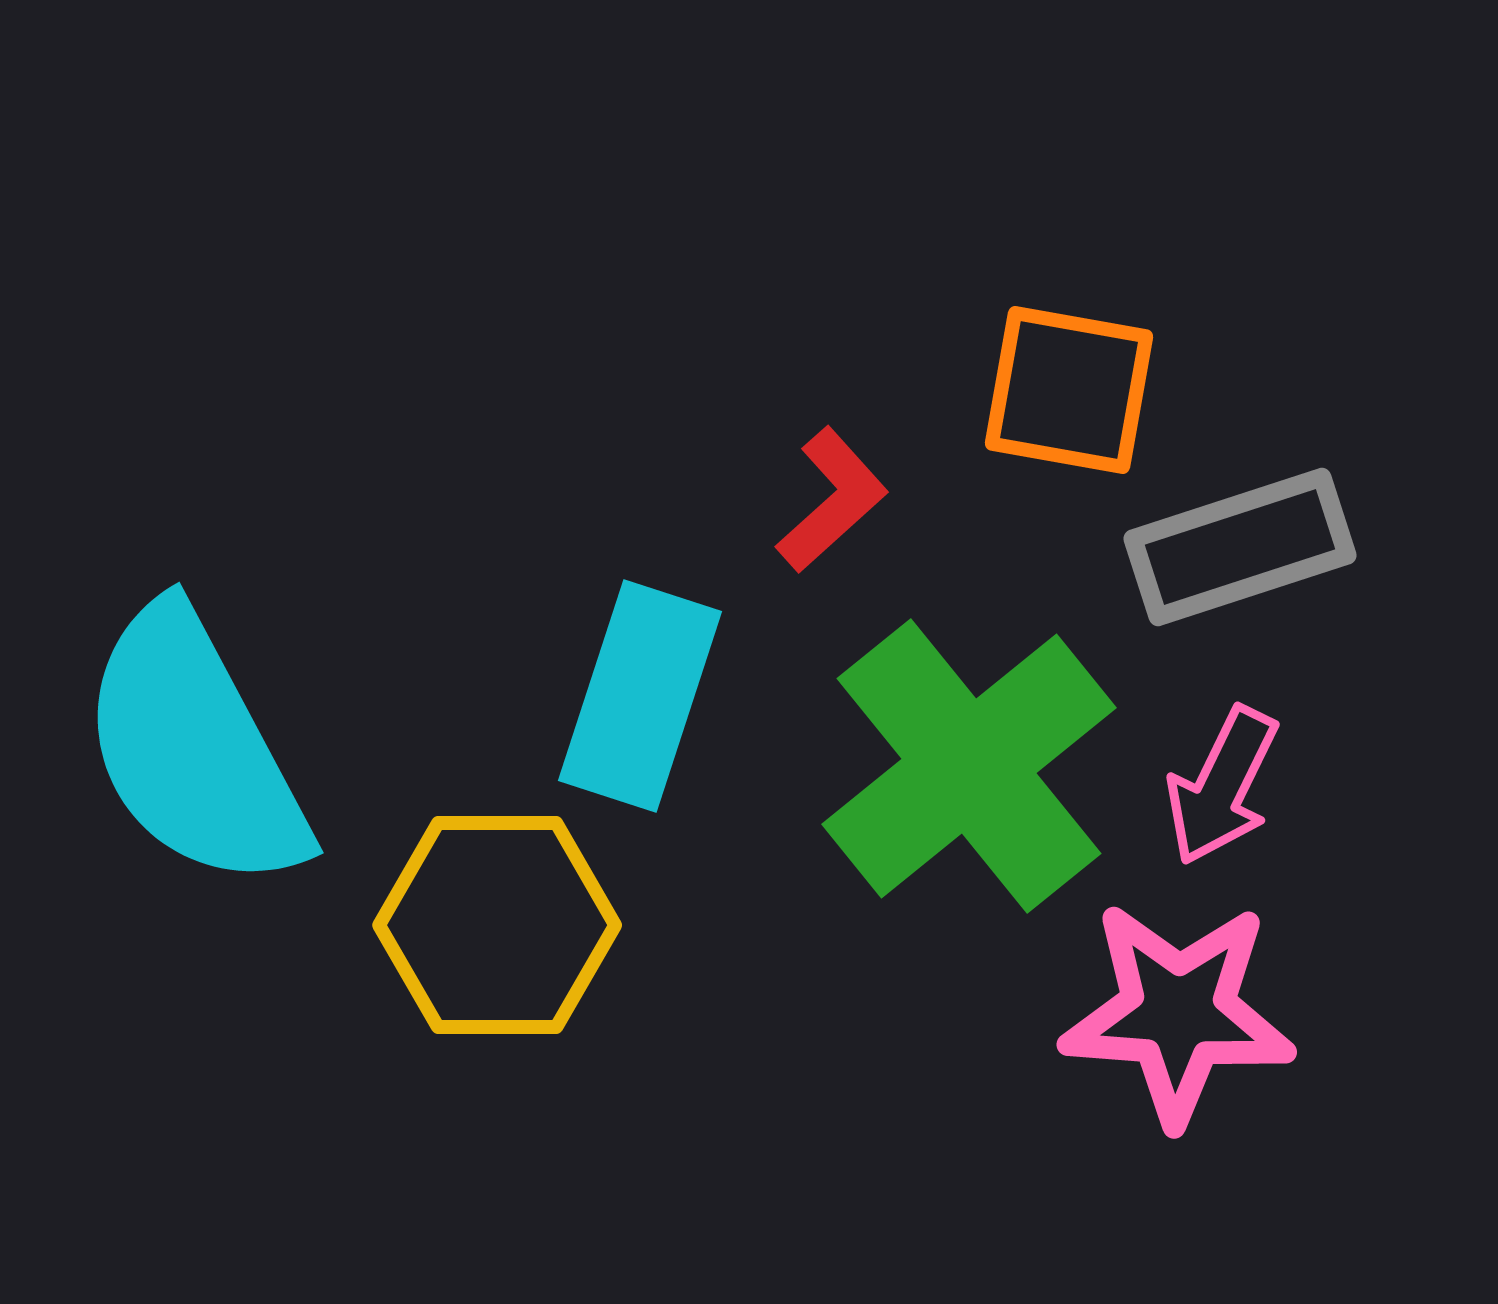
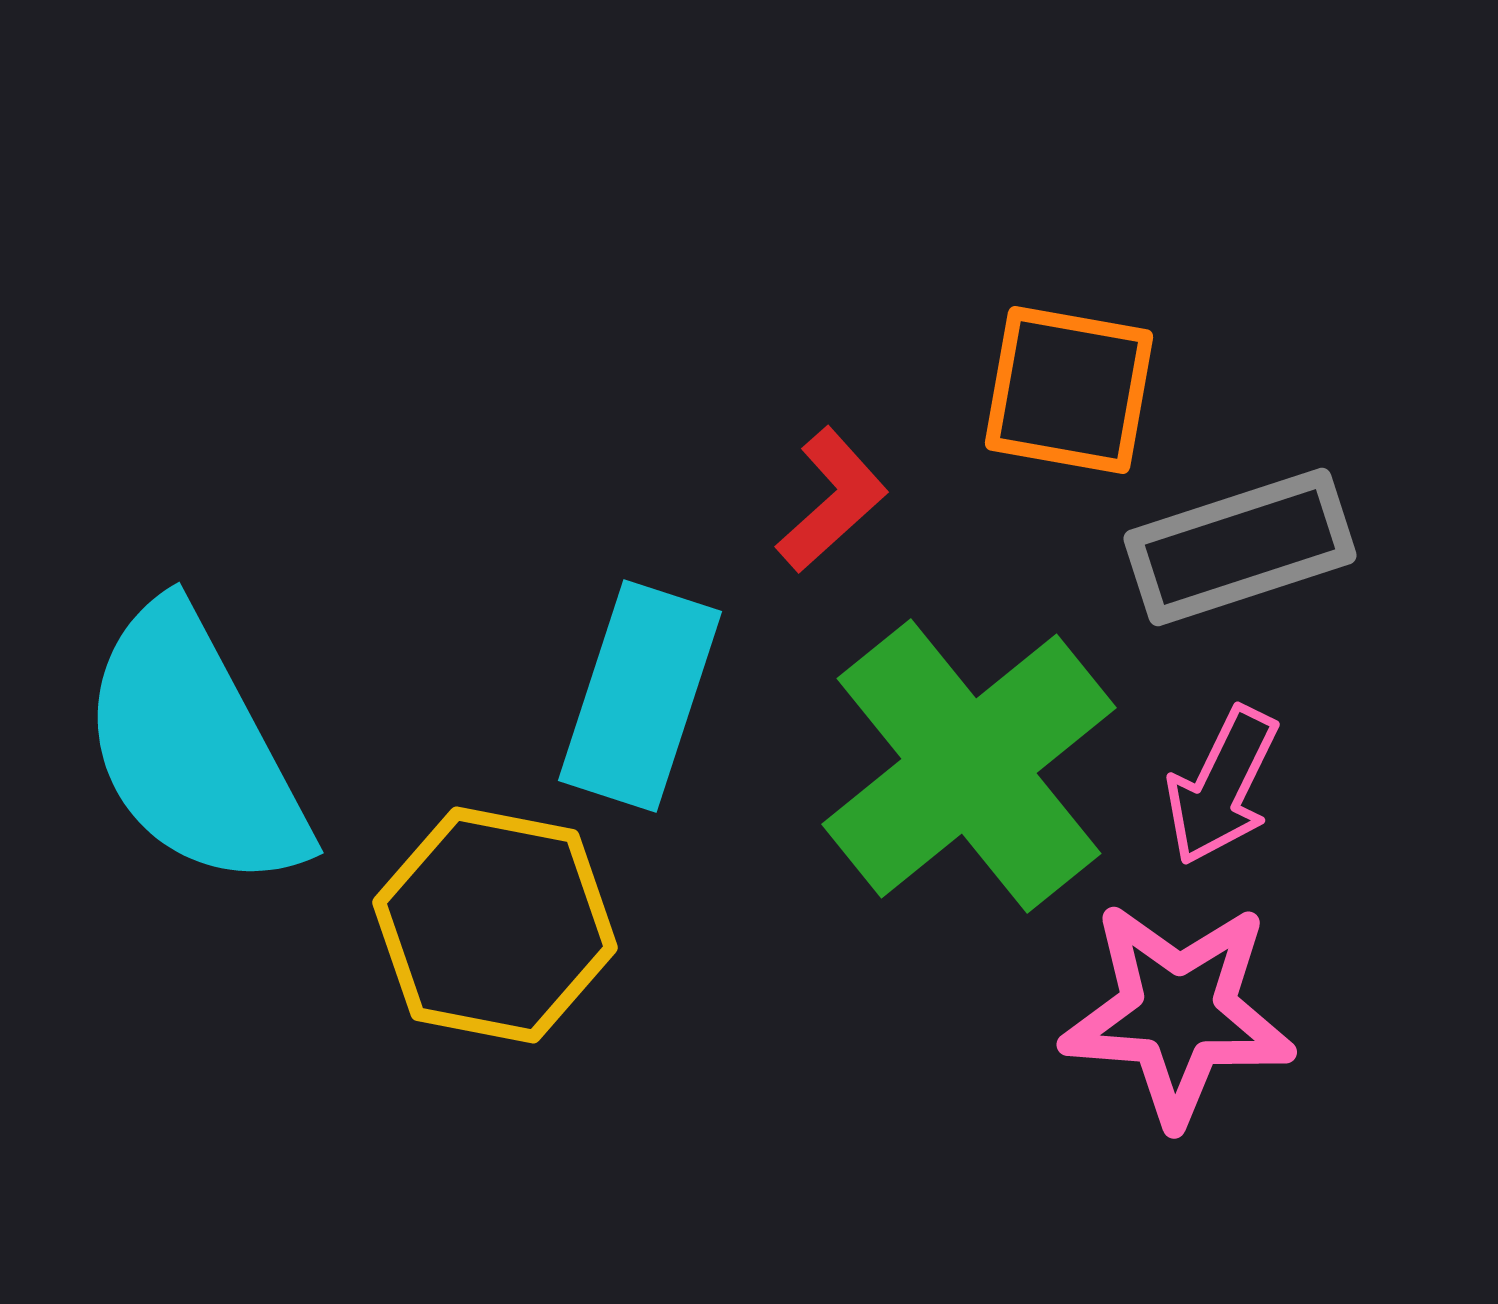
yellow hexagon: moved 2 px left; rotated 11 degrees clockwise
